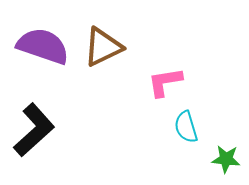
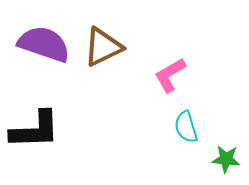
purple semicircle: moved 1 px right, 2 px up
pink L-shape: moved 5 px right, 7 px up; rotated 21 degrees counterclockwise
black L-shape: moved 1 px right; rotated 40 degrees clockwise
